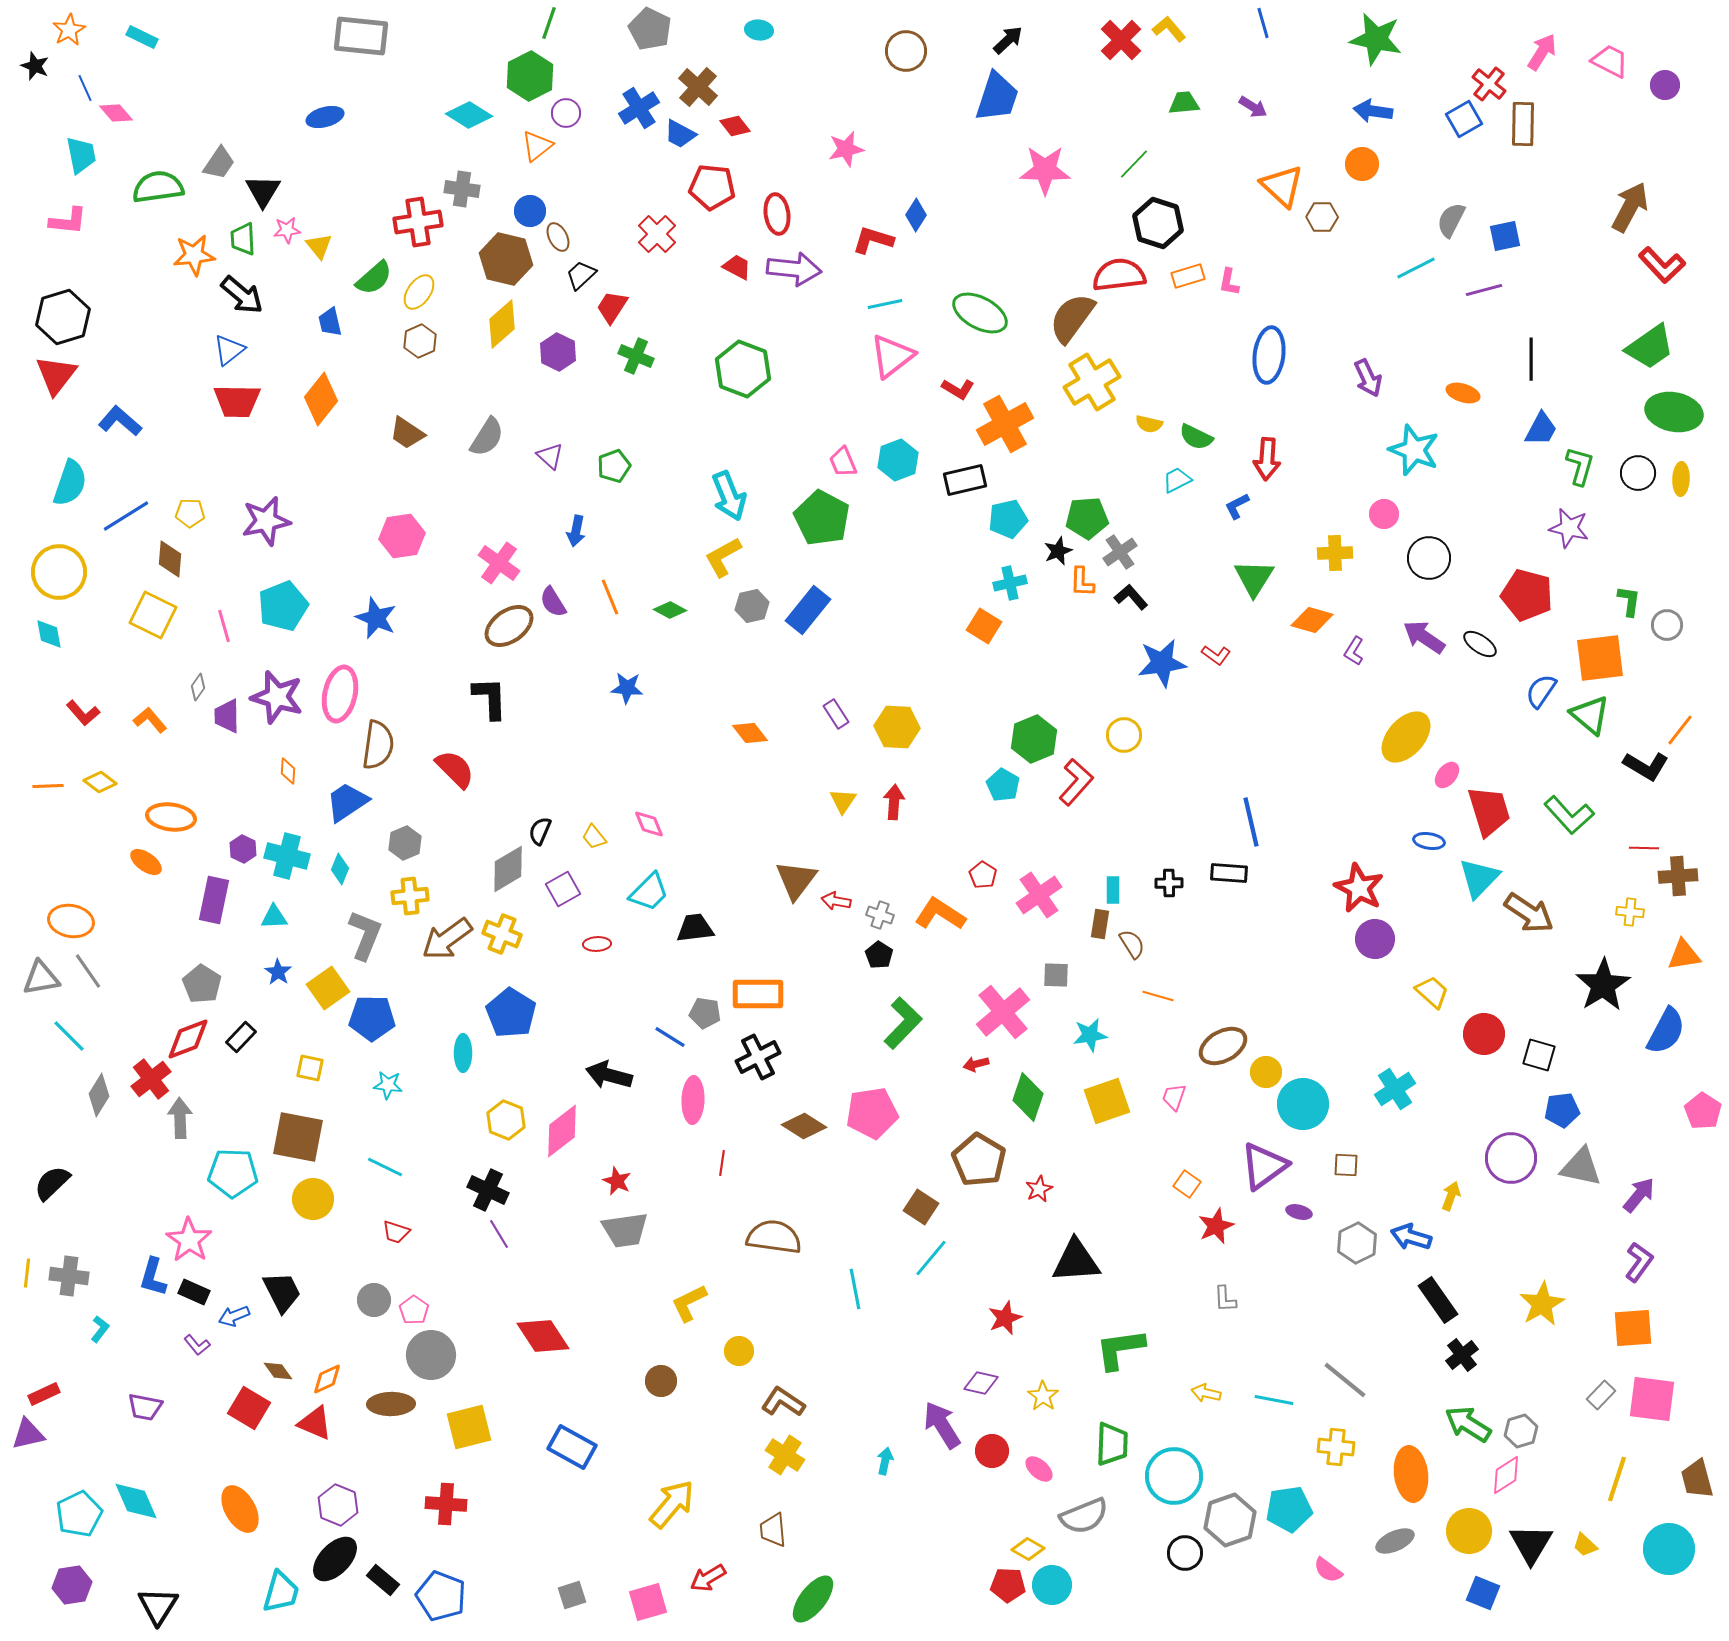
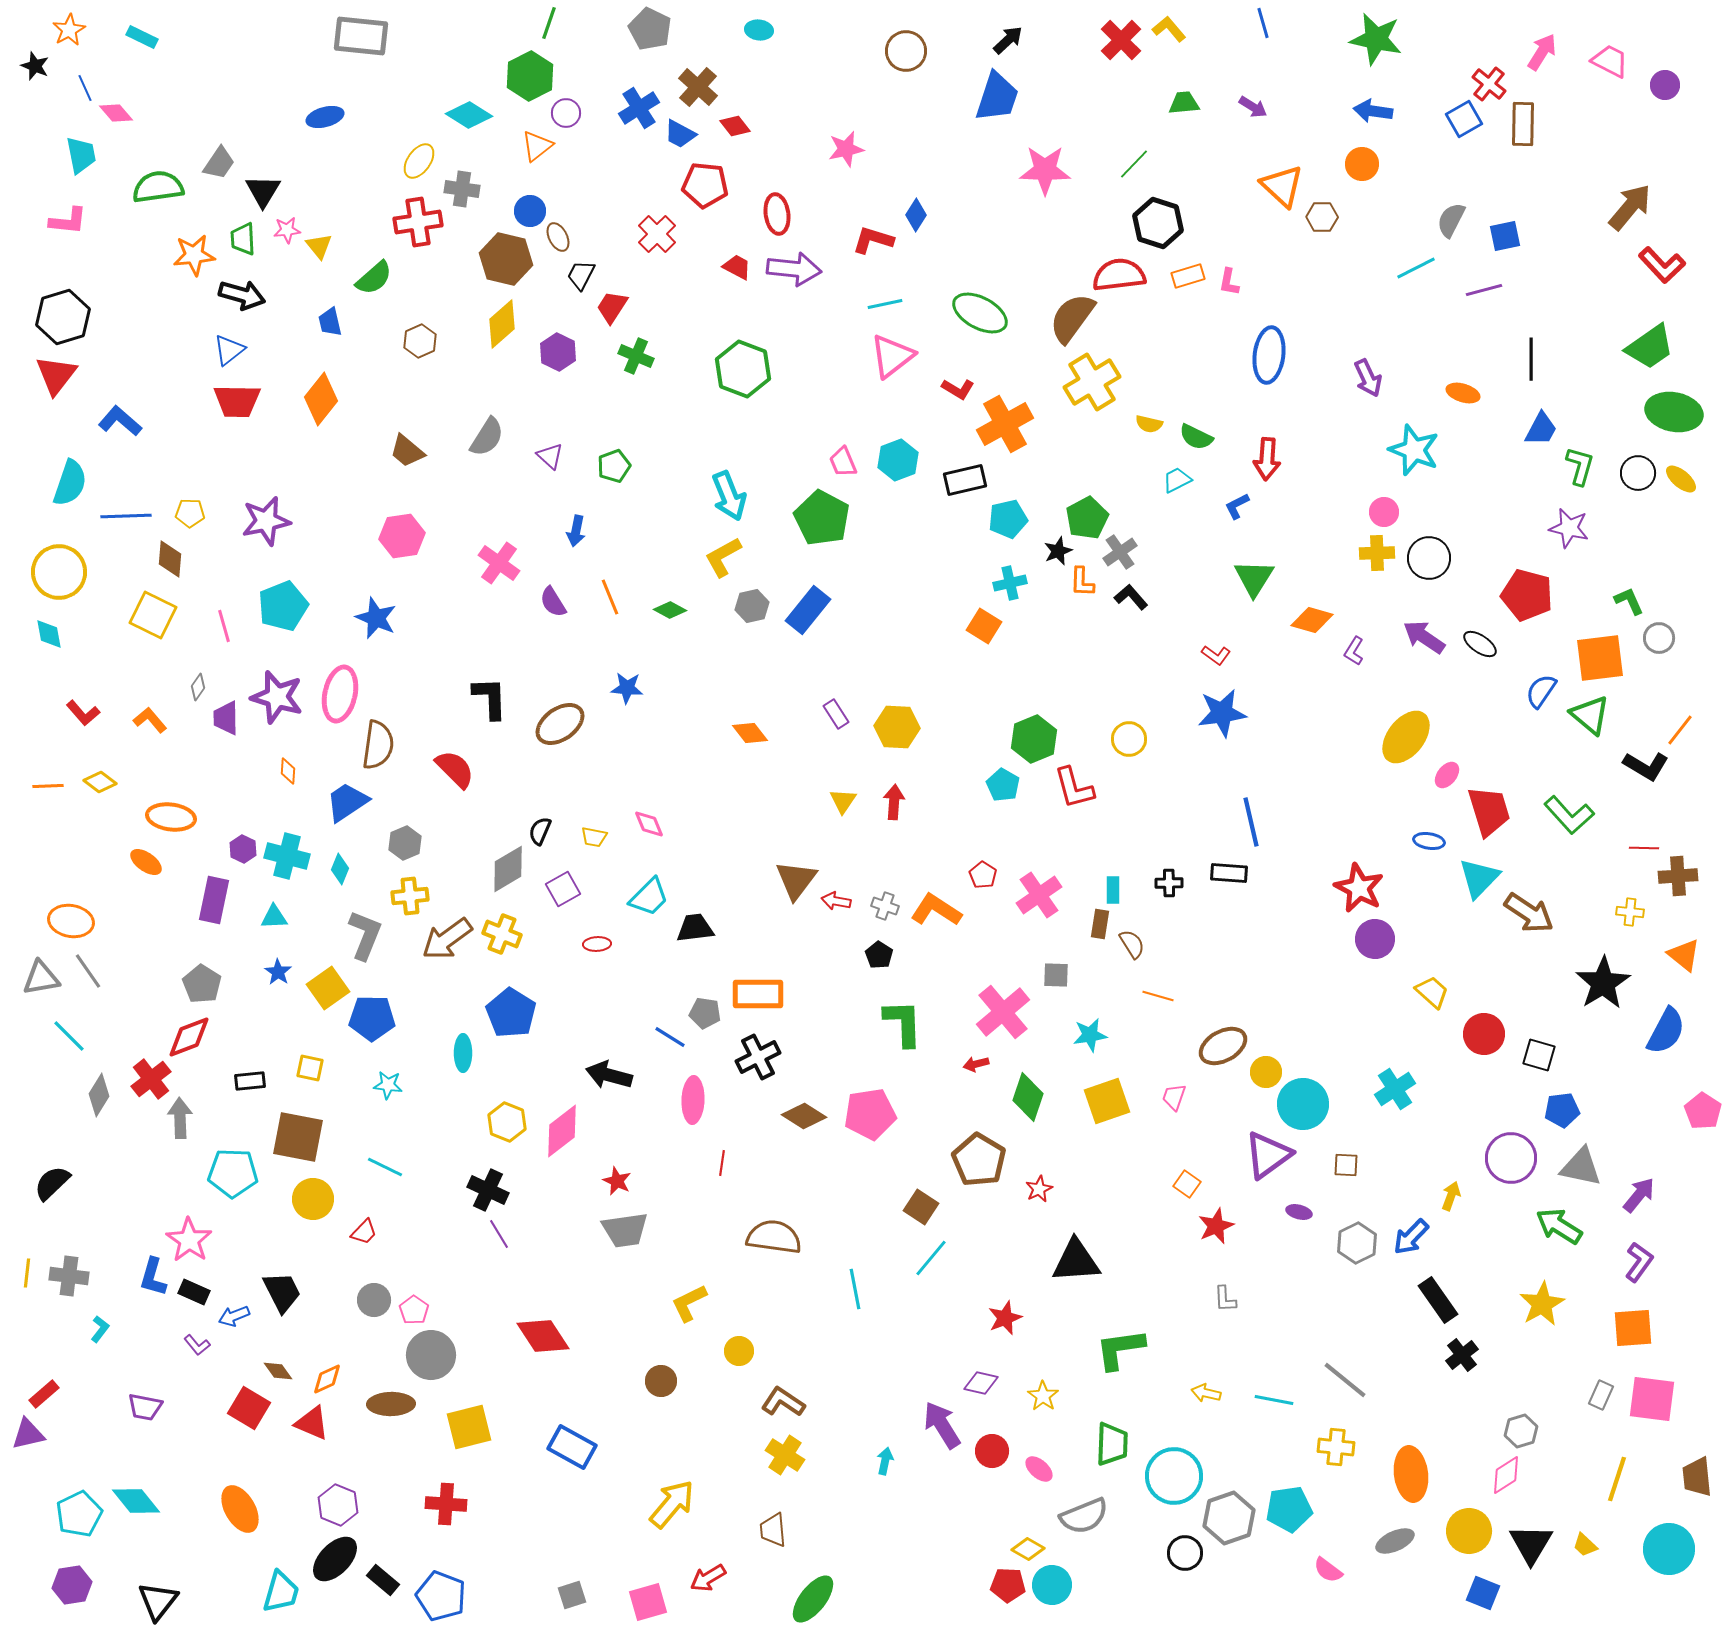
red pentagon at (712, 187): moved 7 px left, 2 px up
brown arrow at (1630, 207): rotated 12 degrees clockwise
black trapezoid at (581, 275): rotated 20 degrees counterclockwise
yellow ellipse at (419, 292): moved 131 px up
black arrow at (242, 295): rotated 24 degrees counterclockwise
brown trapezoid at (407, 433): moved 18 px down; rotated 6 degrees clockwise
yellow ellipse at (1681, 479): rotated 52 degrees counterclockwise
pink circle at (1384, 514): moved 2 px up
blue line at (126, 516): rotated 30 degrees clockwise
green pentagon at (1087, 518): rotated 24 degrees counterclockwise
yellow cross at (1335, 553): moved 42 px right
green L-shape at (1629, 601): rotated 32 degrees counterclockwise
gray circle at (1667, 625): moved 8 px left, 13 px down
brown ellipse at (509, 626): moved 51 px right, 98 px down
blue star at (1162, 663): moved 60 px right, 50 px down
purple trapezoid at (227, 716): moved 1 px left, 2 px down
yellow circle at (1124, 735): moved 5 px right, 4 px down
yellow ellipse at (1406, 737): rotated 4 degrees counterclockwise
red L-shape at (1076, 782): moved 2 px left, 6 px down; rotated 123 degrees clockwise
yellow trapezoid at (594, 837): rotated 40 degrees counterclockwise
cyan trapezoid at (649, 892): moved 5 px down
orange L-shape at (940, 914): moved 4 px left, 4 px up
gray cross at (880, 915): moved 5 px right, 9 px up
orange triangle at (1684, 955): rotated 48 degrees clockwise
black star at (1603, 985): moved 2 px up
green L-shape at (903, 1023): rotated 46 degrees counterclockwise
black rectangle at (241, 1037): moved 9 px right, 44 px down; rotated 40 degrees clockwise
red diamond at (188, 1039): moved 1 px right, 2 px up
pink pentagon at (872, 1113): moved 2 px left, 1 px down
yellow hexagon at (506, 1120): moved 1 px right, 2 px down
brown diamond at (804, 1126): moved 10 px up
purple triangle at (1264, 1166): moved 4 px right, 11 px up
red trapezoid at (396, 1232): moved 32 px left; rotated 64 degrees counterclockwise
blue arrow at (1411, 1237): rotated 63 degrees counterclockwise
red rectangle at (44, 1394): rotated 16 degrees counterclockwise
gray rectangle at (1601, 1395): rotated 20 degrees counterclockwise
red triangle at (315, 1423): moved 3 px left
green arrow at (1468, 1424): moved 91 px right, 198 px up
brown trapezoid at (1697, 1479): moved 2 px up; rotated 9 degrees clockwise
cyan diamond at (136, 1501): rotated 15 degrees counterclockwise
gray hexagon at (1230, 1520): moved 1 px left, 2 px up
black triangle at (158, 1606): moved 5 px up; rotated 6 degrees clockwise
